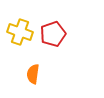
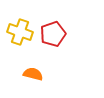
orange semicircle: rotated 96 degrees clockwise
